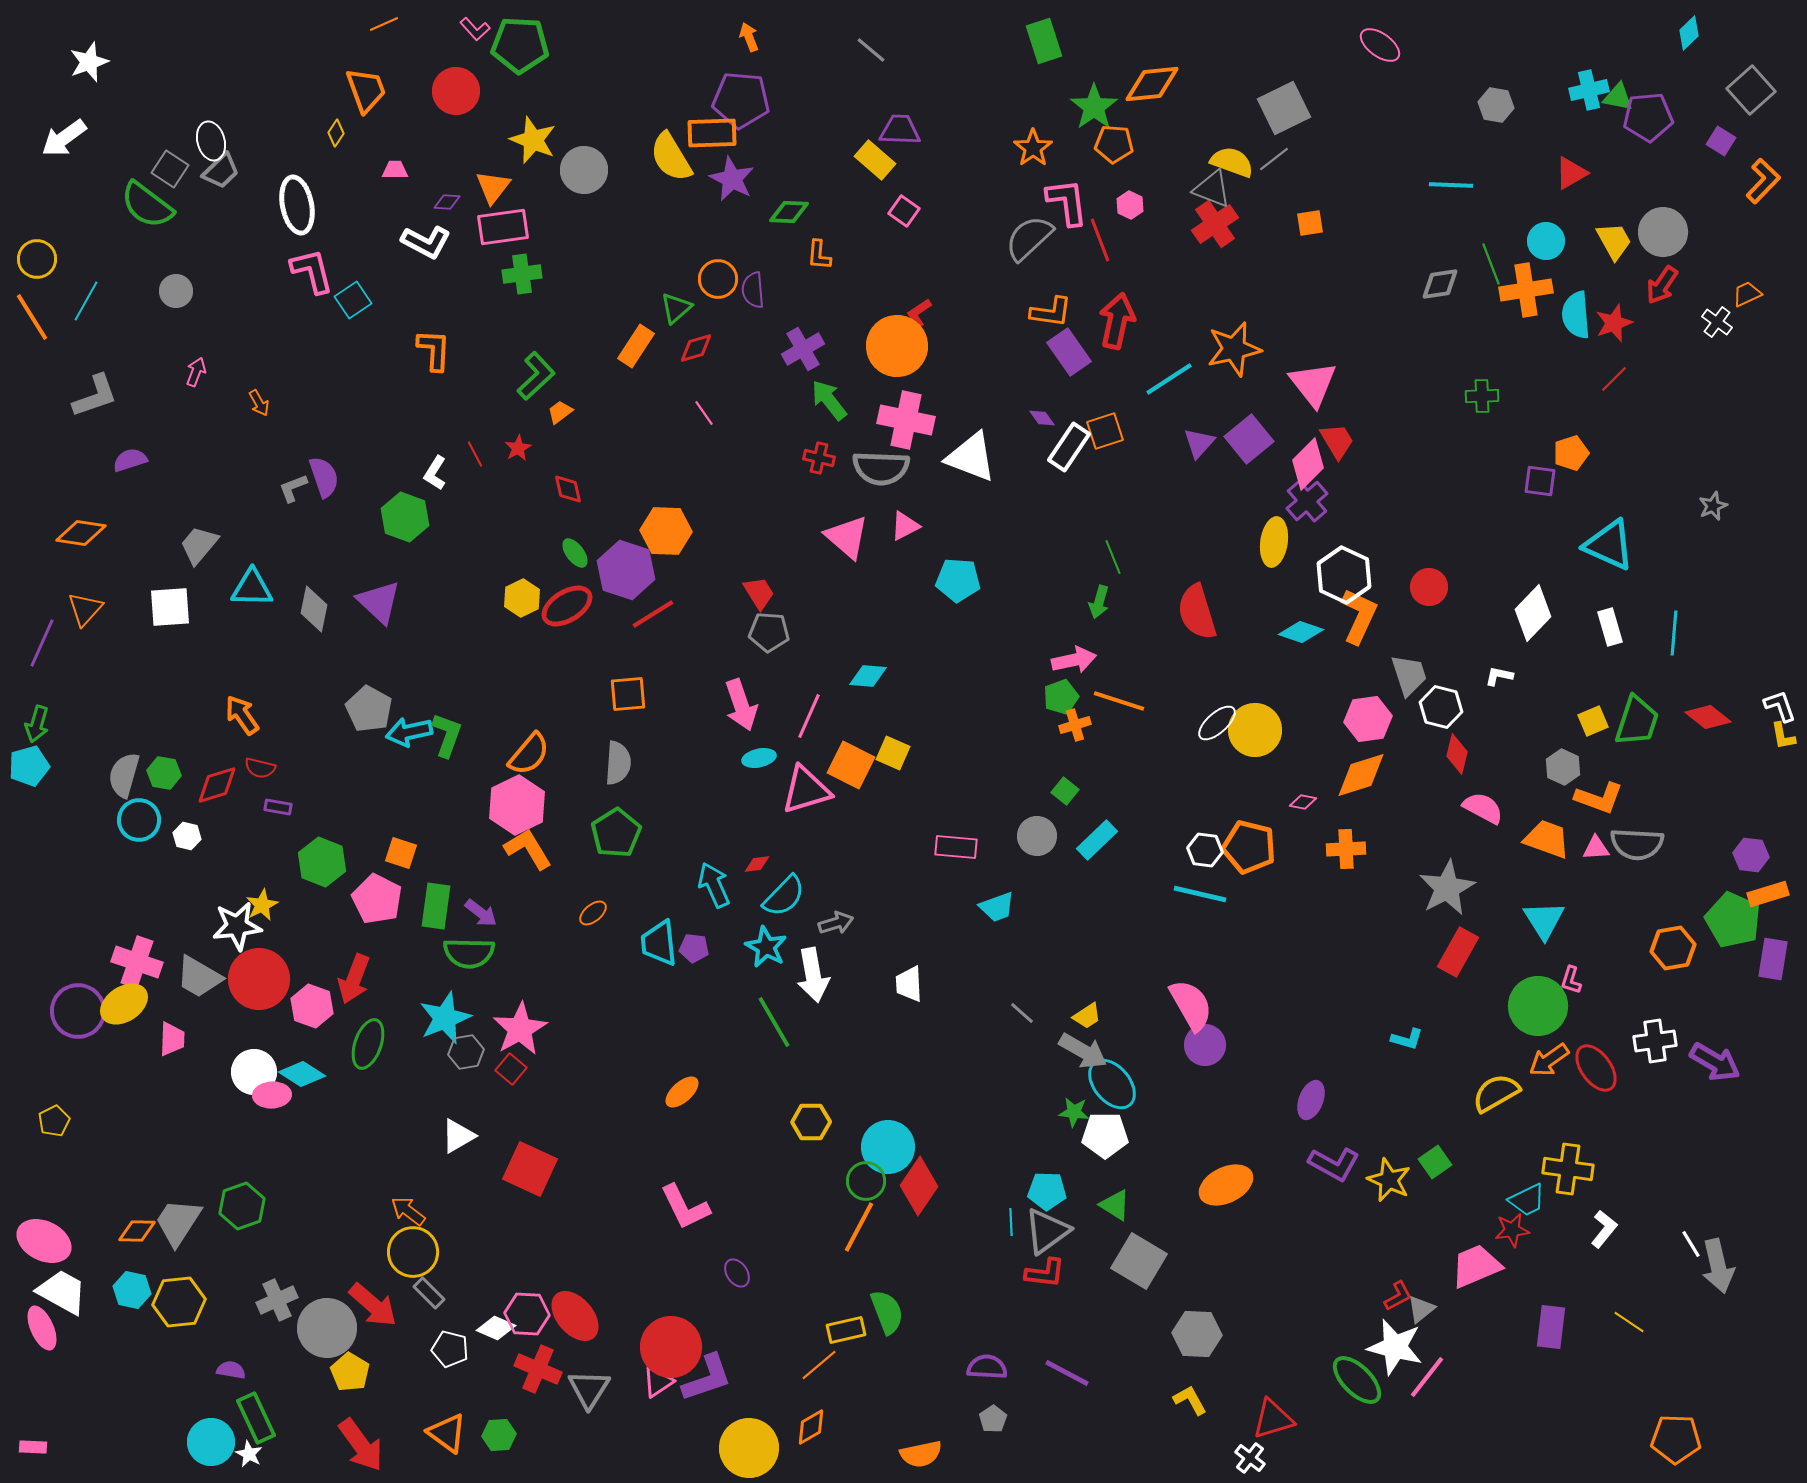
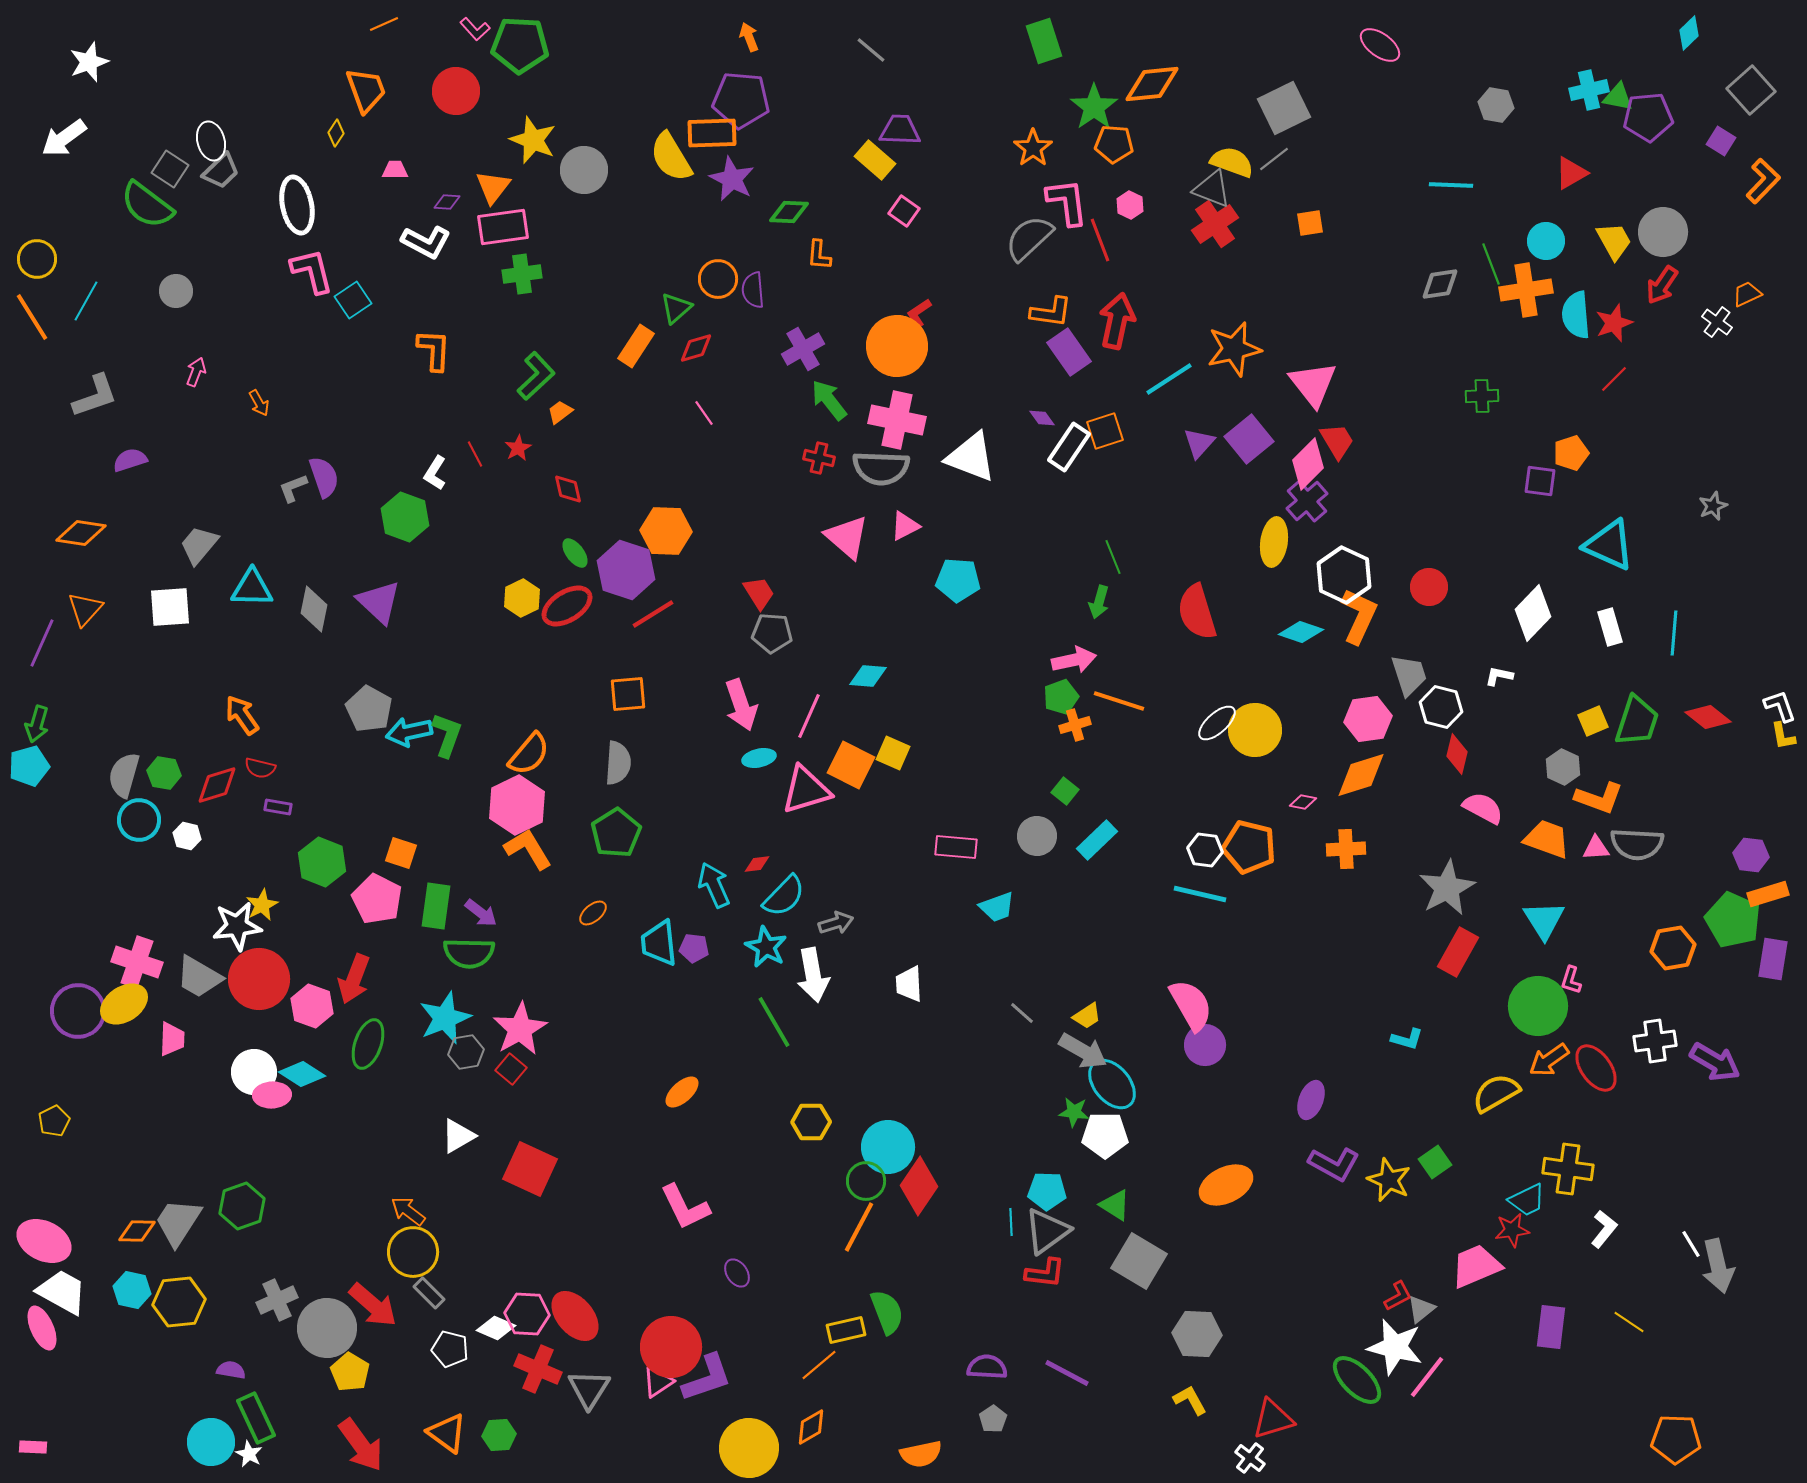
pink cross at (906, 420): moved 9 px left
gray pentagon at (769, 632): moved 3 px right, 1 px down
